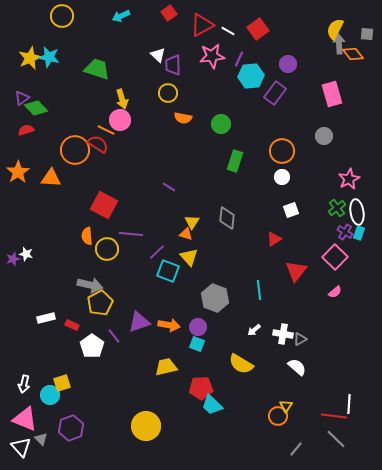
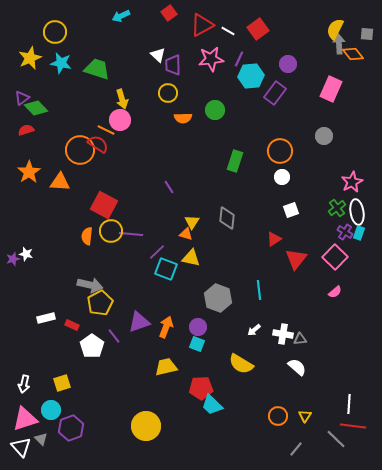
yellow circle at (62, 16): moved 7 px left, 16 px down
pink star at (212, 56): moved 1 px left, 3 px down
cyan star at (49, 57): moved 12 px right, 6 px down
pink rectangle at (332, 94): moved 1 px left, 5 px up; rotated 40 degrees clockwise
orange semicircle at (183, 118): rotated 12 degrees counterclockwise
green circle at (221, 124): moved 6 px left, 14 px up
orange circle at (75, 150): moved 5 px right
orange circle at (282, 151): moved 2 px left
orange star at (18, 172): moved 11 px right
orange triangle at (51, 178): moved 9 px right, 4 px down
pink star at (349, 179): moved 3 px right, 3 px down
purple line at (169, 187): rotated 24 degrees clockwise
orange semicircle at (87, 236): rotated 12 degrees clockwise
yellow circle at (107, 249): moved 4 px right, 18 px up
yellow triangle at (189, 257): moved 2 px right, 1 px down; rotated 36 degrees counterclockwise
cyan square at (168, 271): moved 2 px left, 2 px up
red triangle at (296, 271): moved 12 px up
gray hexagon at (215, 298): moved 3 px right
orange arrow at (169, 325): moved 3 px left, 2 px down; rotated 80 degrees counterclockwise
gray triangle at (300, 339): rotated 24 degrees clockwise
cyan circle at (50, 395): moved 1 px right, 15 px down
yellow triangle at (286, 406): moved 19 px right, 10 px down
red line at (334, 416): moved 19 px right, 10 px down
pink triangle at (25, 419): rotated 40 degrees counterclockwise
